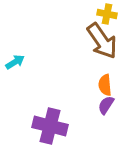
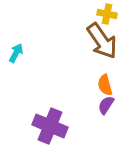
cyan arrow: moved 1 px right, 9 px up; rotated 30 degrees counterclockwise
orange semicircle: rotated 10 degrees counterclockwise
purple cross: rotated 8 degrees clockwise
